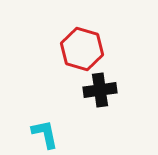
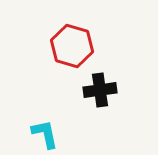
red hexagon: moved 10 px left, 3 px up
